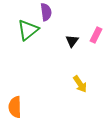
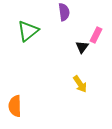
purple semicircle: moved 18 px right
green triangle: moved 1 px down
black triangle: moved 10 px right, 6 px down
orange semicircle: moved 1 px up
